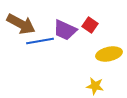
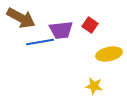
brown arrow: moved 6 px up
purple trapezoid: moved 4 px left; rotated 30 degrees counterclockwise
blue line: moved 1 px down
yellow star: moved 1 px left
